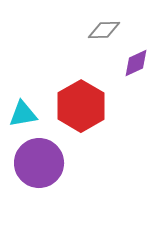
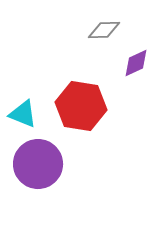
red hexagon: rotated 21 degrees counterclockwise
cyan triangle: rotated 32 degrees clockwise
purple circle: moved 1 px left, 1 px down
